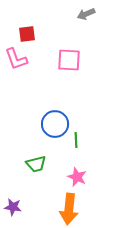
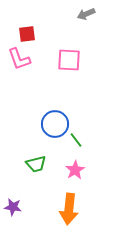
pink L-shape: moved 3 px right
green line: rotated 35 degrees counterclockwise
pink star: moved 2 px left, 7 px up; rotated 18 degrees clockwise
